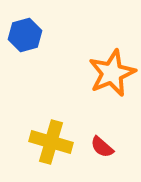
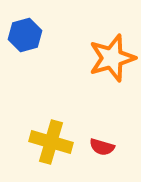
orange star: moved 15 px up; rotated 6 degrees clockwise
red semicircle: rotated 25 degrees counterclockwise
